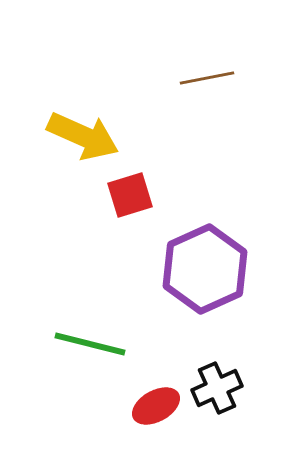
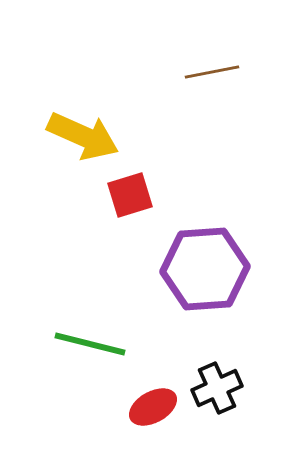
brown line: moved 5 px right, 6 px up
purple hexagon: rotated 20 degrees clockwise
red ellipse: moved 3 px left, 1 px down
